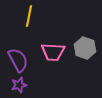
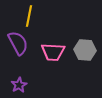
gray hexagon: moved 2 px down; rotated 15 degrees counterclockwise
purple semicircle: moved 17 px up
purple star: rotated 14 degrees counterclockwise
